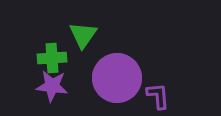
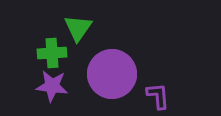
green triangle: moved 5 px left, 7 px up
green cross: moved 5 px up
purple circle: moved 5 px left, 4 px up
